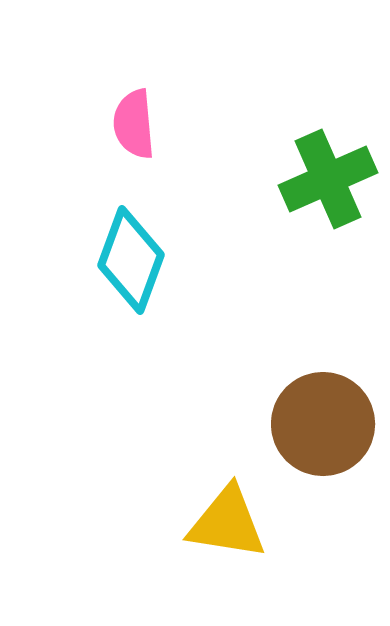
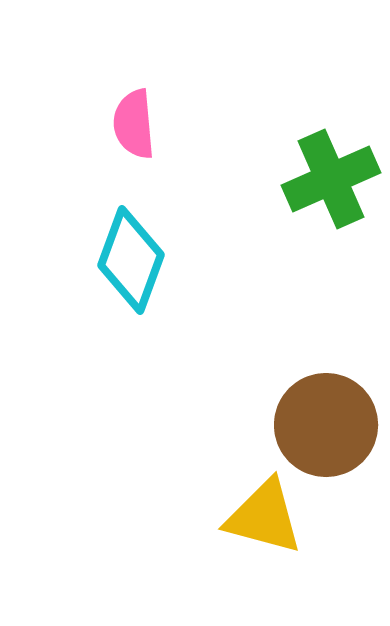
green cross: moved 3 px right
brown circle: moved 3 px right, 1 px down
yellow triangle: moved 37 px right, 6 px up; rotated 6 degrees clockwise
